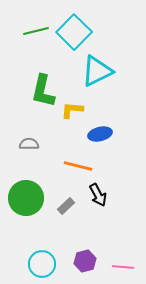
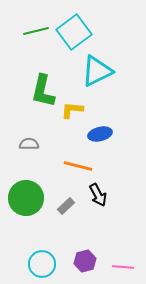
cyan square: rotated 8 degrees clockwise
